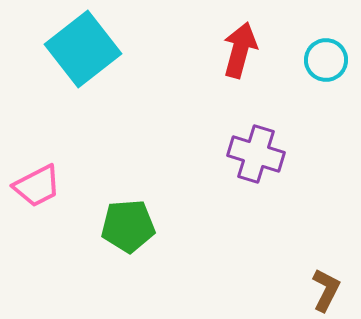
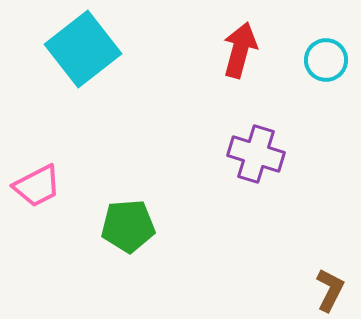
brown L-shape: moved 4 px right
